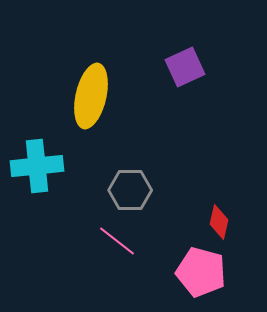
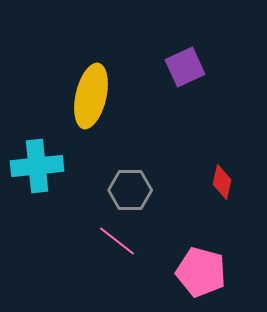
red diamond: moved 3 px right, 40 px up
